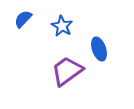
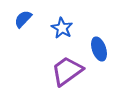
blue star: moved 2 px down
